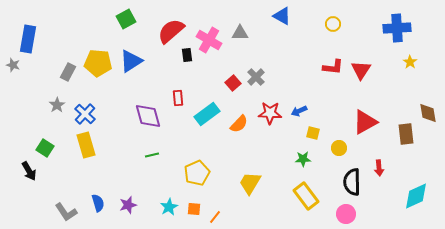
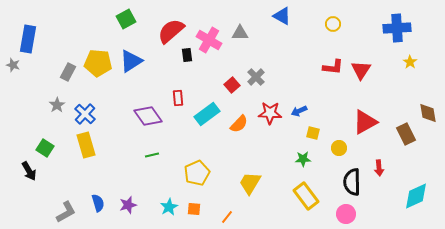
red square at (233, 83): moved 1 px left, 2 px down
purple diamond at (148, 116): rotated 20 degrees counterclockwise
brown rectangle at (406, 134): rotated 20 degrees counterclockwise
gray L-shape at (66, 212): rotated 85 degrees counterclockwise
orange line at (215, 217): moved 12 px right
